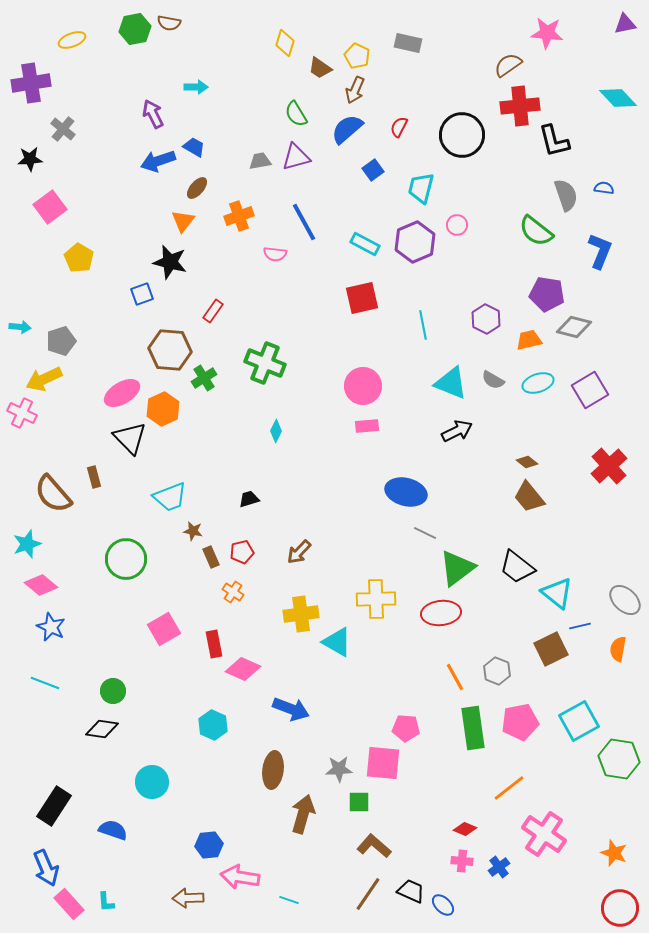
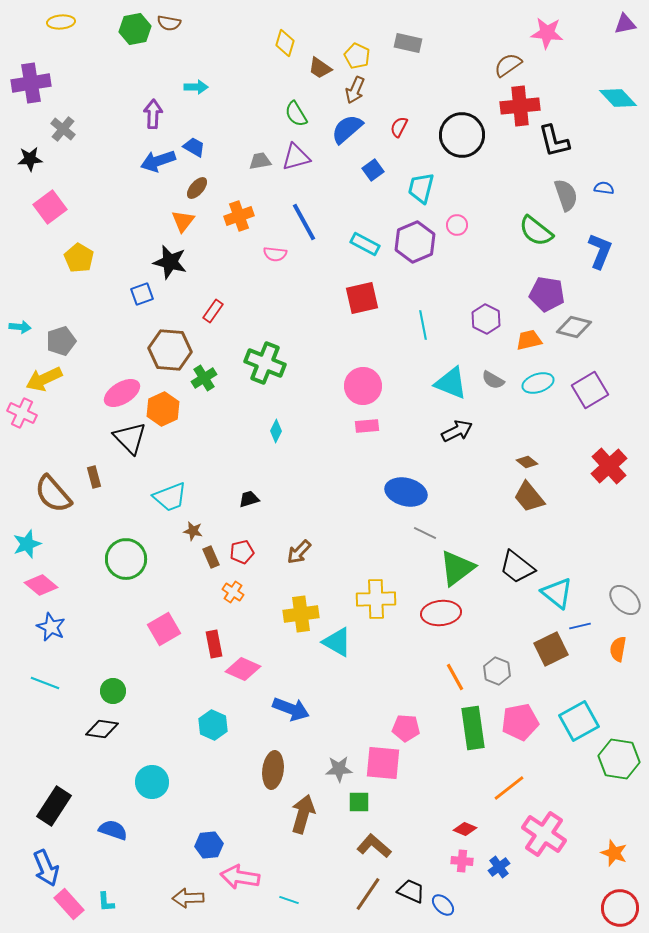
yellow ellipse at (72, 40): moved 11 px left, 18 px up; rotated 16 degrees clockwise
purple arrow at (153, 114): rotated 28 degrees clockwise
